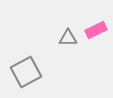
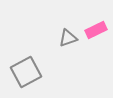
gray triangle: rotated 18 degrees counterclockwise
